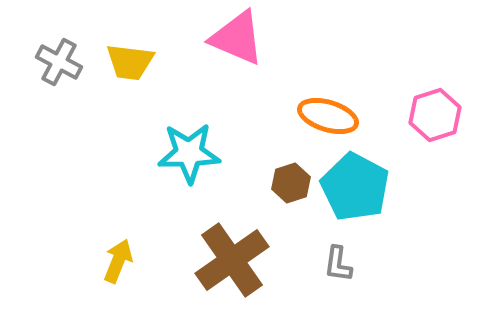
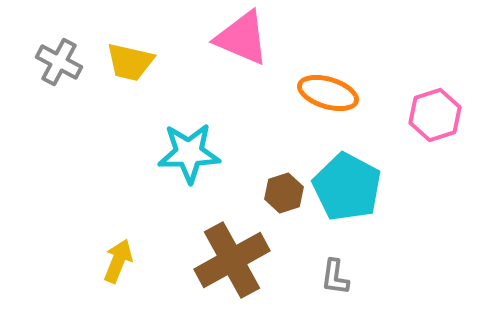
pink triangle: moved 5 px right
yellow trapezoid: rotated 6 degrees clockwise
orange ellipse: moved 23 px up
brown hexagon: moved 7 px left, 10 px down
cyan pentagon: moved 8 px left
brown cross: rotated 6 degrees clockwise
gray L-shape: moved 3 px left, 13 px down
